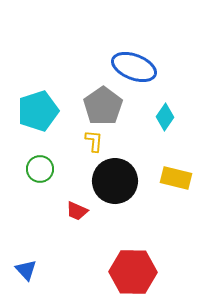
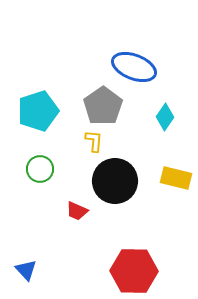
red hexagon: moved 1 px right, 1 px up
